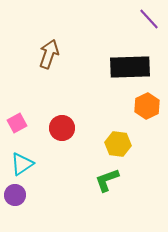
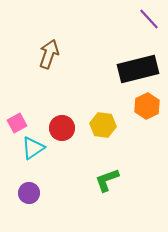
black rectangle: moved 8 px right, 2 px down; rotated 12 degrees counterclockwise
yellow hexagon: moved 15 px left, 19 px up
cyan triangle: moved 11 px right, 16 px up
purple circle: moved 14 px right, 2 px up
